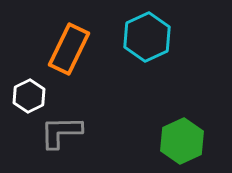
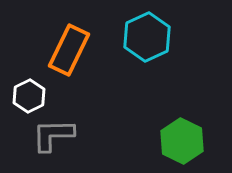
orange rectangle: moved 1 px down
gray L-shape: moved 8 px left, 3 px down
green hexagon: rotated 9 degrees counterclockwise
